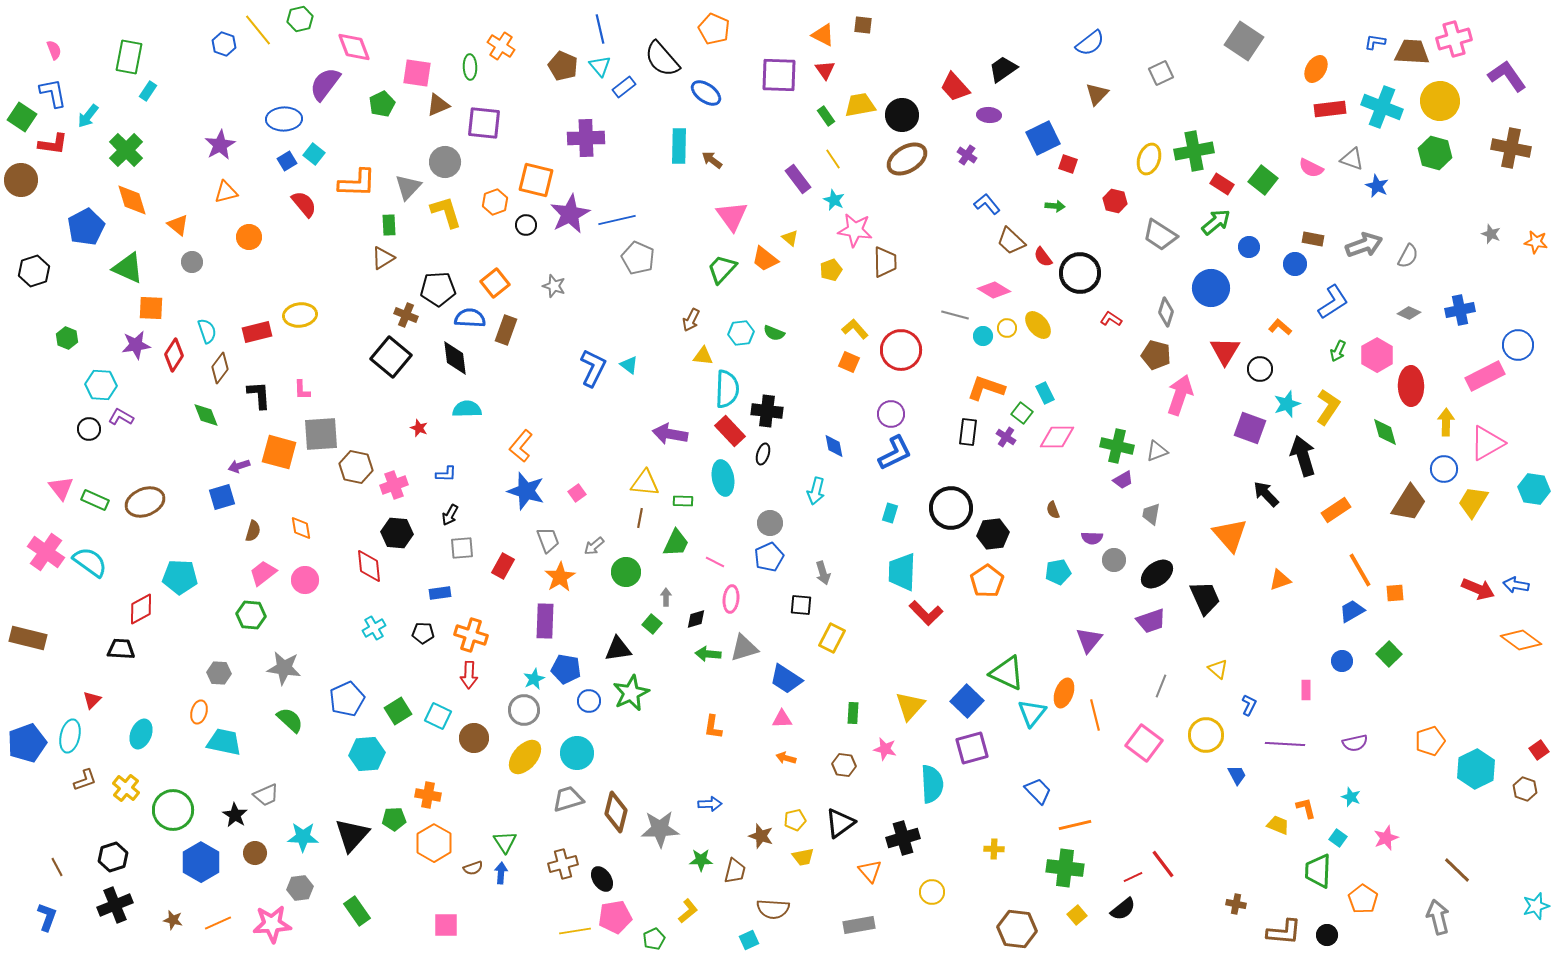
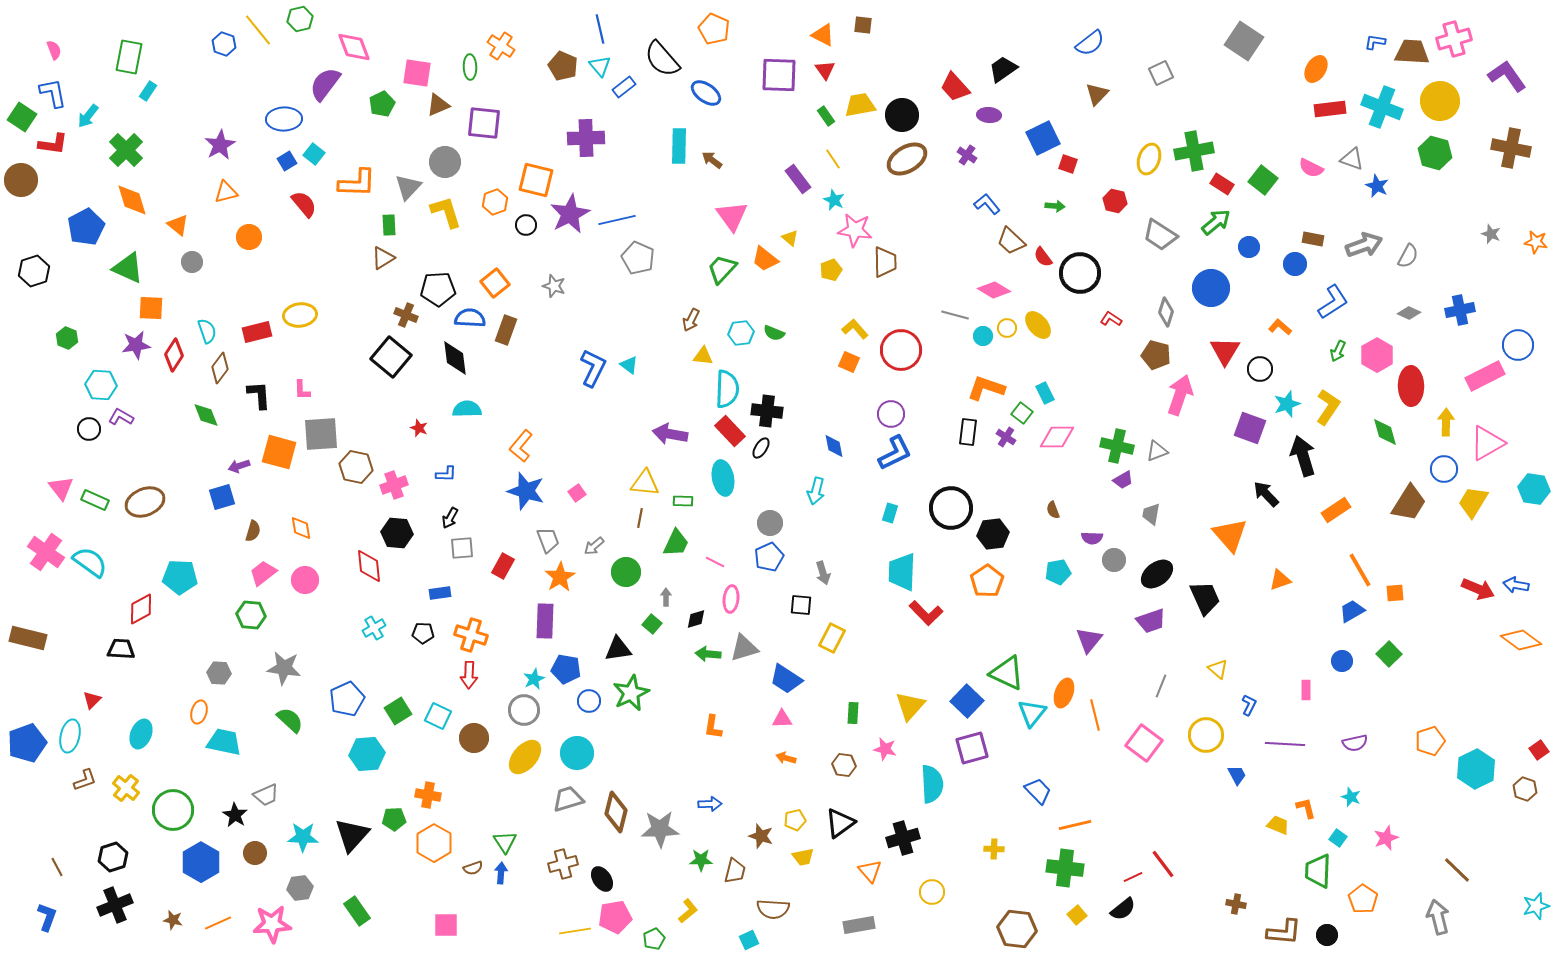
black ellipse at (763, 454): moved 2 px left, 6 px up; rotated 15 degrees clockwise
black arrow at (450, 515): moved 3 px down
